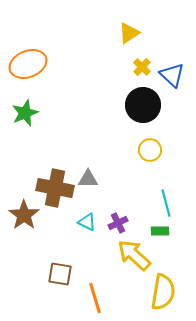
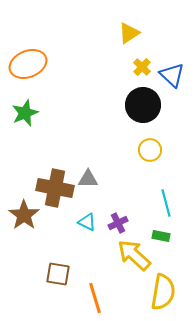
green rectangle: moved 1 px right, 5 px down; rotated 12 degrees clockwise
brown square: moved 2 px left
